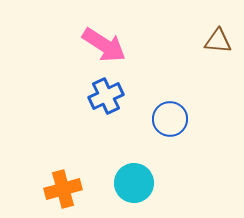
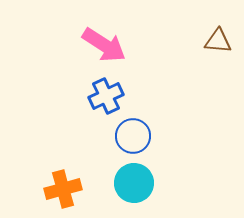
blue circle: moved 37 px left, 17 px down
